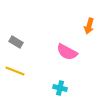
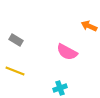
orange arrow: rotated 98 degrees clockwise
gray rectangle: moved 2 px up
cyan cross: rotated 32 degrees counterclockwise
